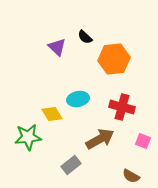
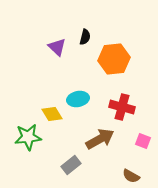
black semicircle: rotated 119 degrees counterclockwise
